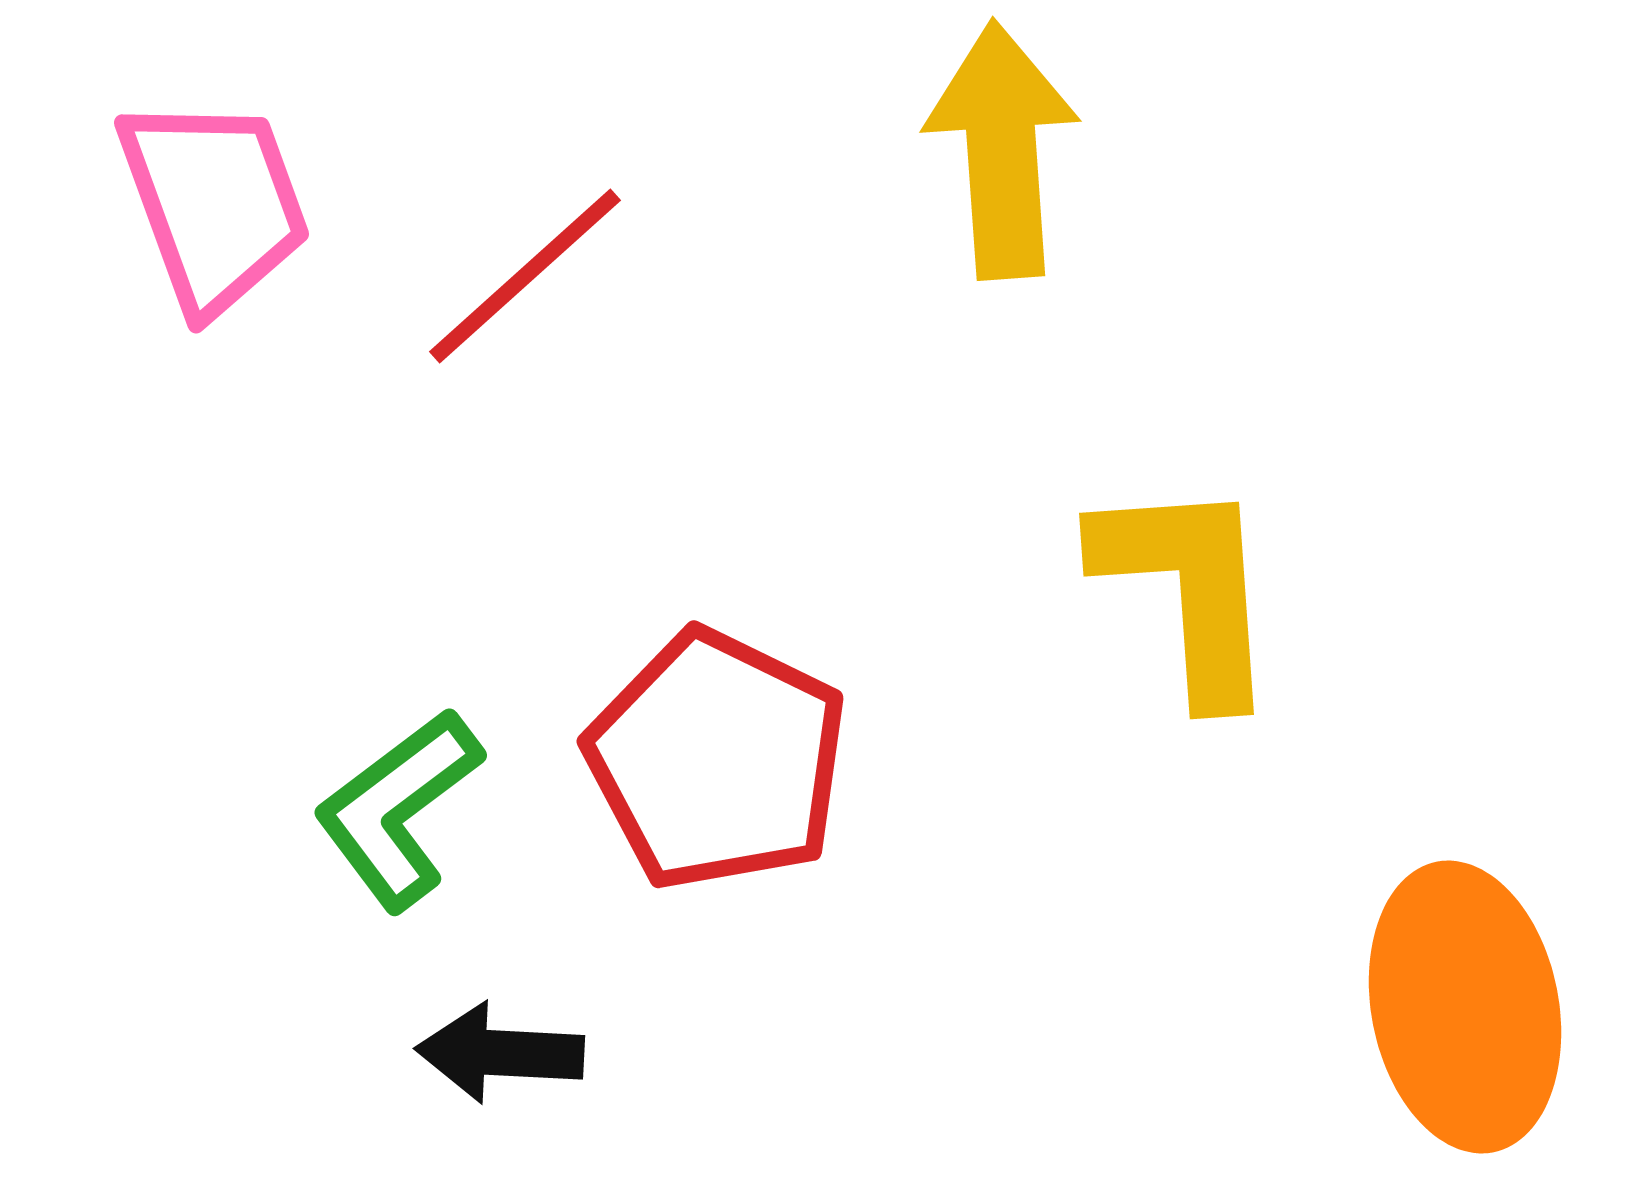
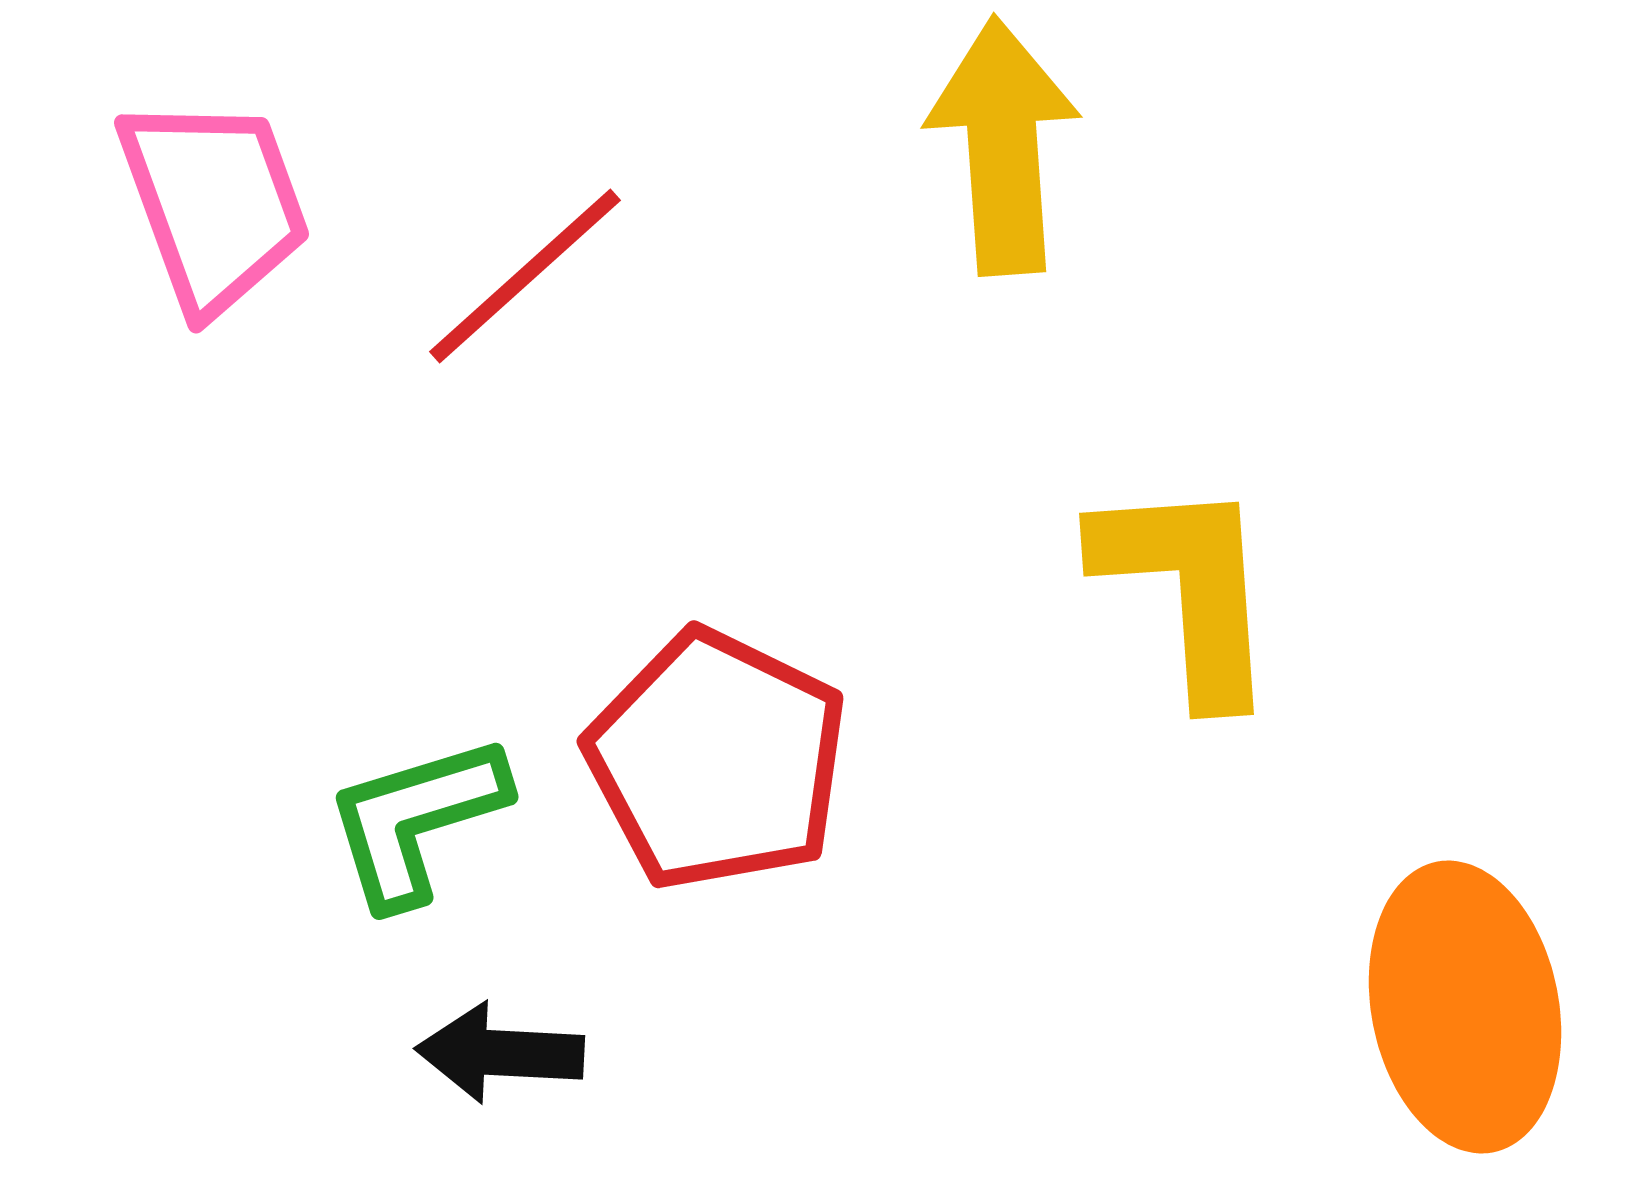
yellow arrow: moved 1 px right, 4 px up
green L-shape: moved 18 px right, 11 px down; rotated 20 degrees clockwise
